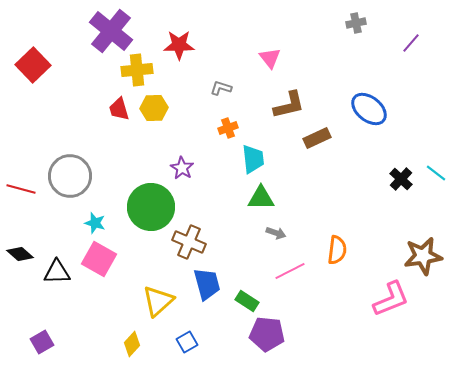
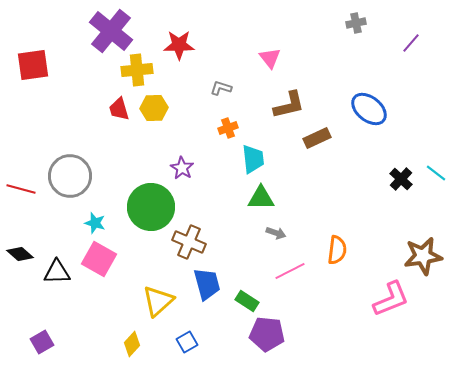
red square: rotated 36 degrees clockwise
